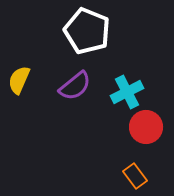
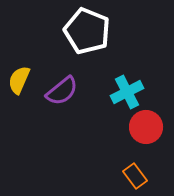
purple semicircle: moved 13 px left, 5 px down
